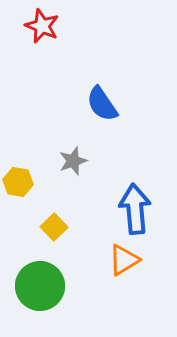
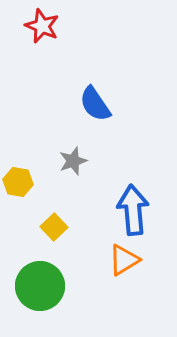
blue semicircle: moved 7 px left
blue arrow: moved 2 px left, 1 px down
